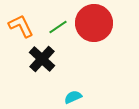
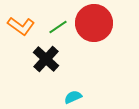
orange L-shape: rotated 152 degrees clockwise
black cross: moved 4 px right
